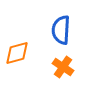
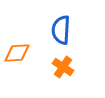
orange diamond: rotated 12 degrees clockwise
